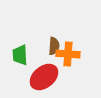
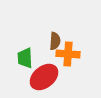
brown semicircle: moved 1 px right, 5 px up
green trapezoid: moved 5 px right, 3 px down
